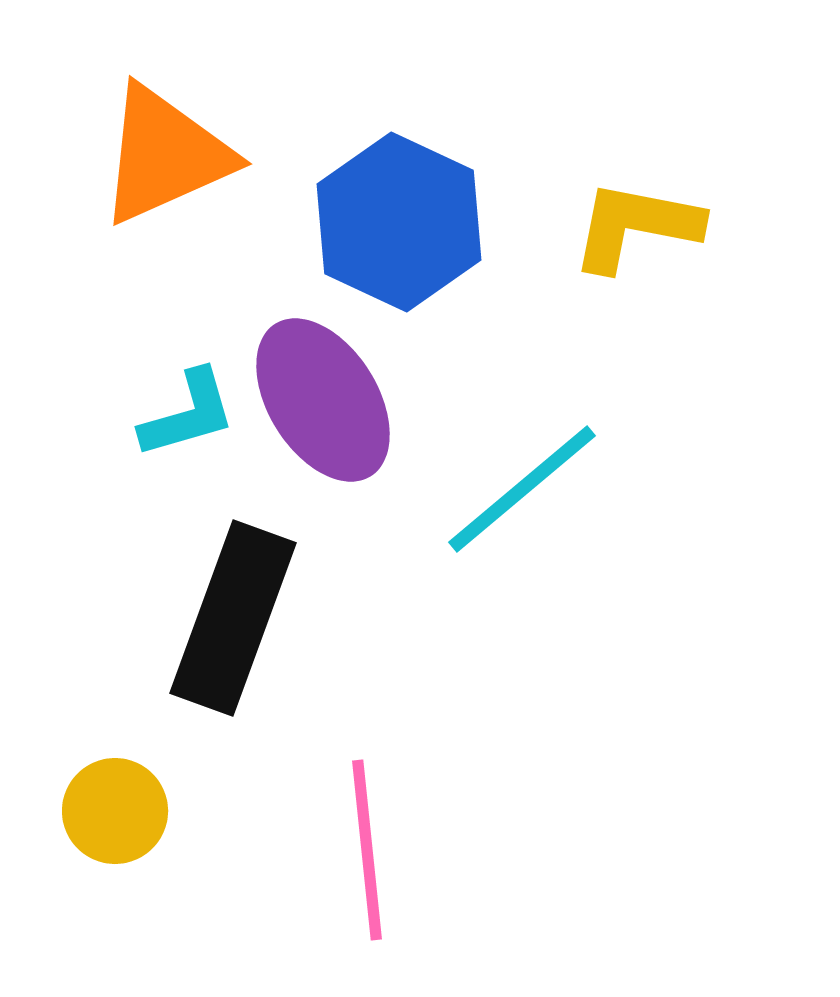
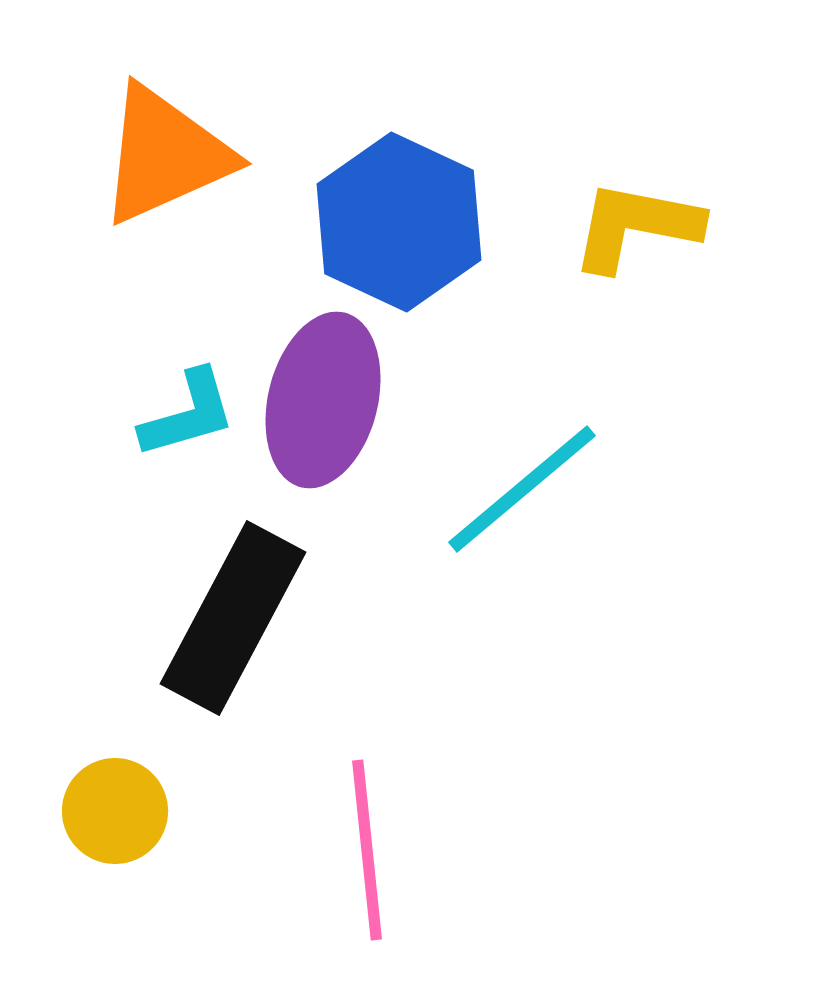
purple ellipse: rotated 46 degrees clockwise
black rectangle: rotated 8 degrees clockwise
